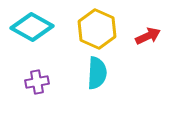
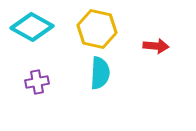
yellow hexagon: rotated 12 degrees counterclockwise
red arrow: moved 8 px right, 10 px down; rotated 30 degrees clockwise
cyan semicircle: moved 3 px right
